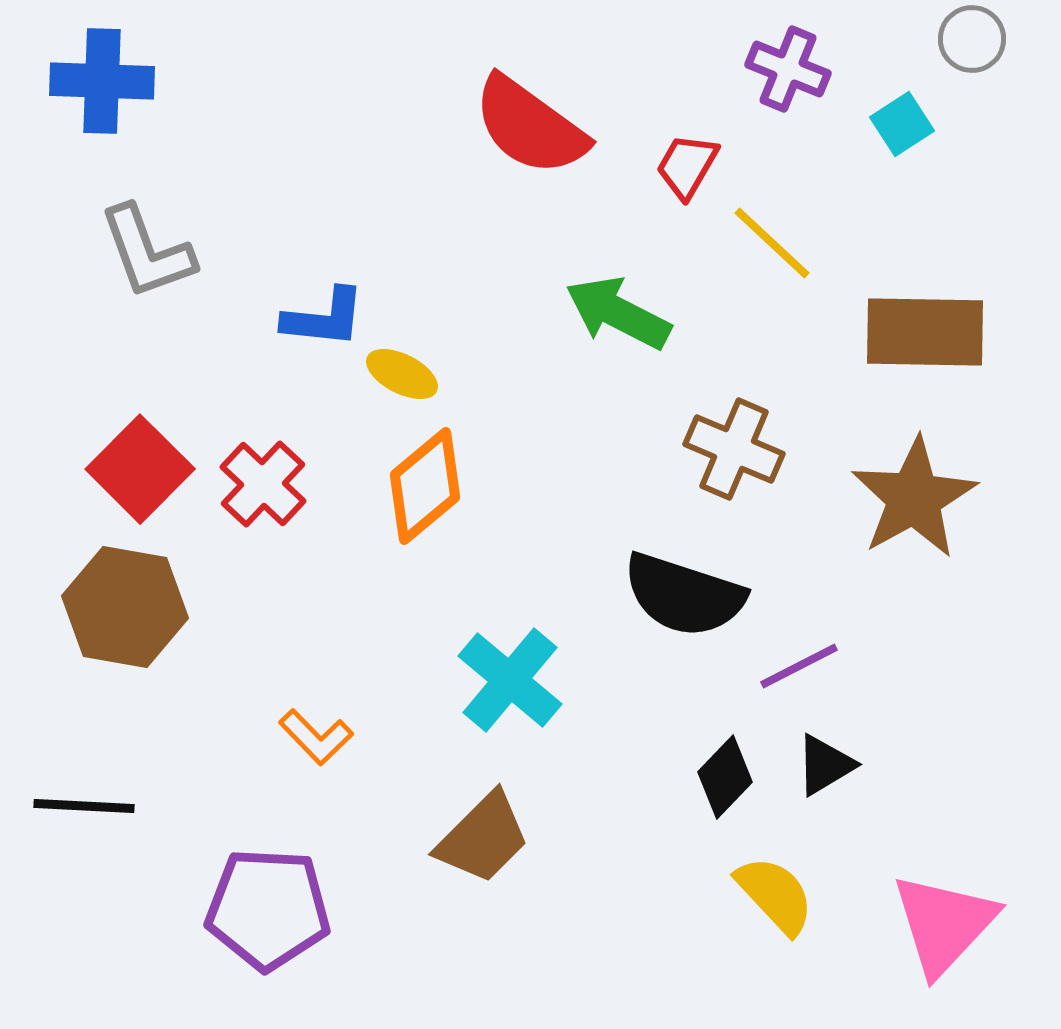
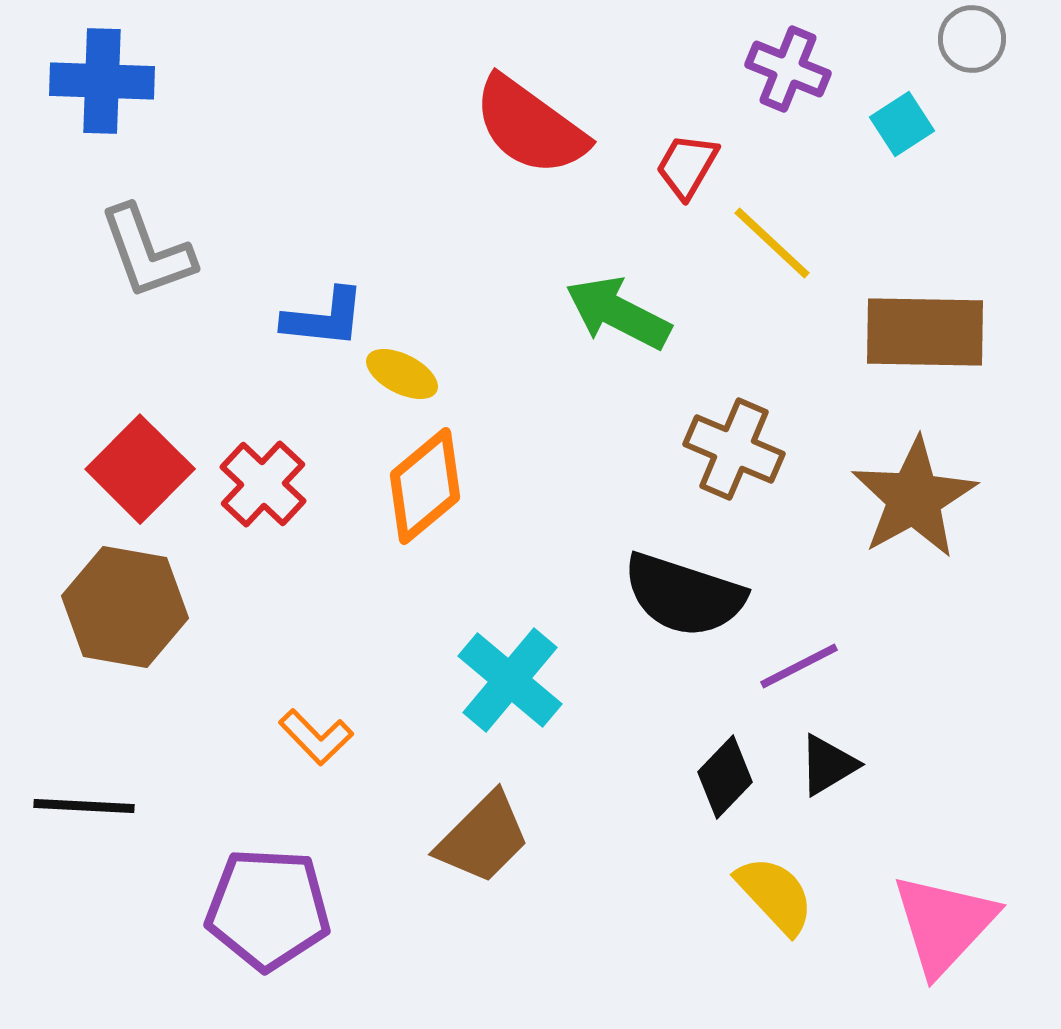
black triangle: moved 3 px right
